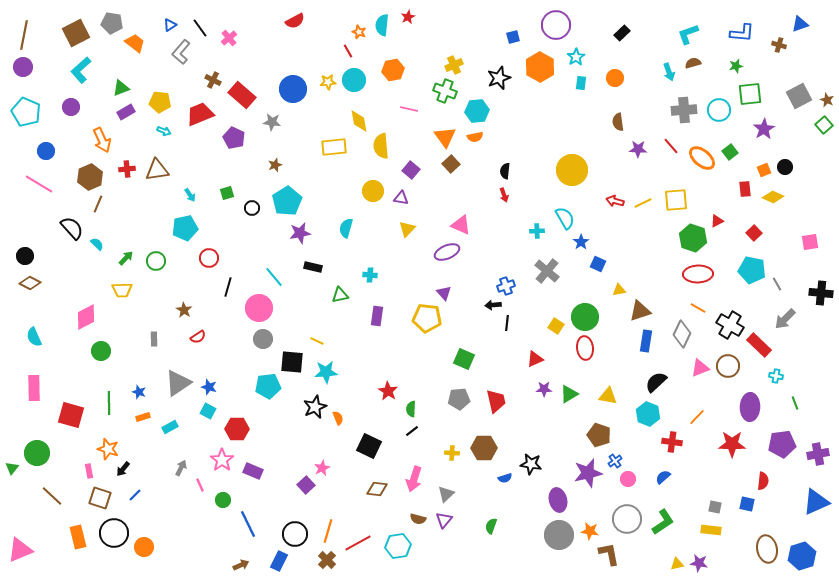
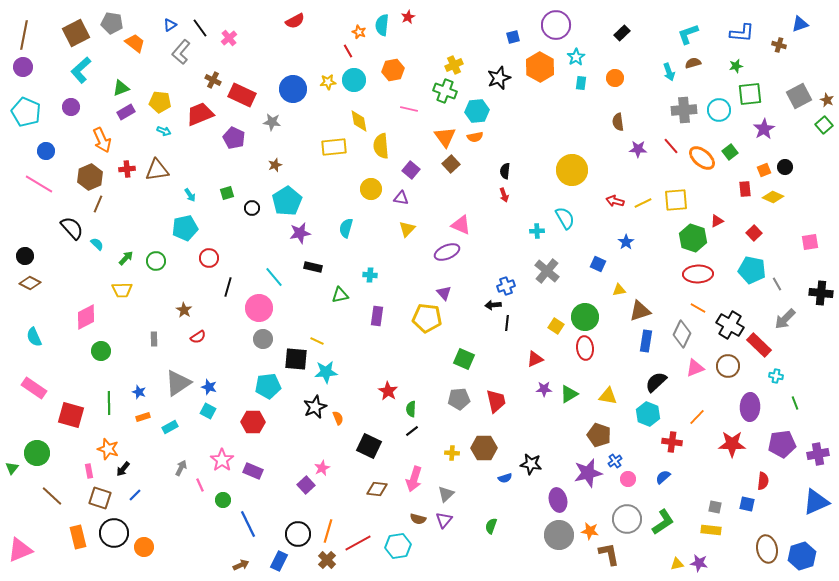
red rectangle at (242, 95): rotated 16 degrees counterclockwise
yellow circle at (373, 191): moved 2 px left, 2 px up
blue star at (581, 242): moved 45 px right
black square at (292, 362): moved 4 px right, 3 px up
pink triangle at (700, 368): moved 5 px left
pink rectangle at (34, 388): rotated 55 degrees counterclockwise
red hexagon at (237, 429): moved 16 px right, 7 px up
black circle at (295, 534): moved 3 px right
